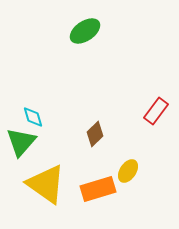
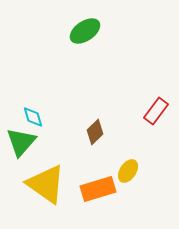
brown diamond: moved 2 px up
